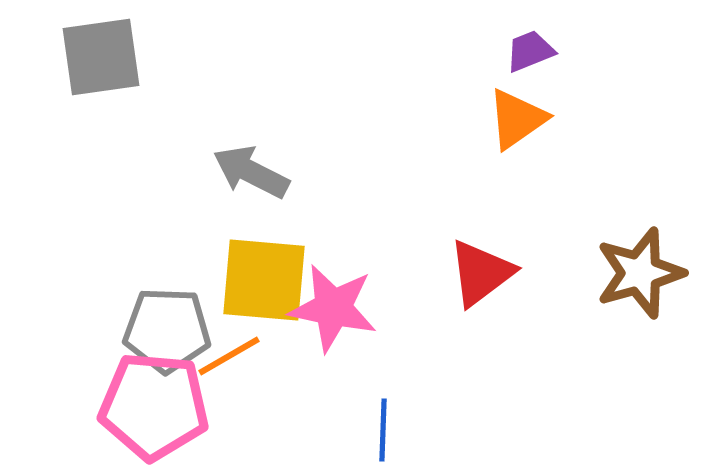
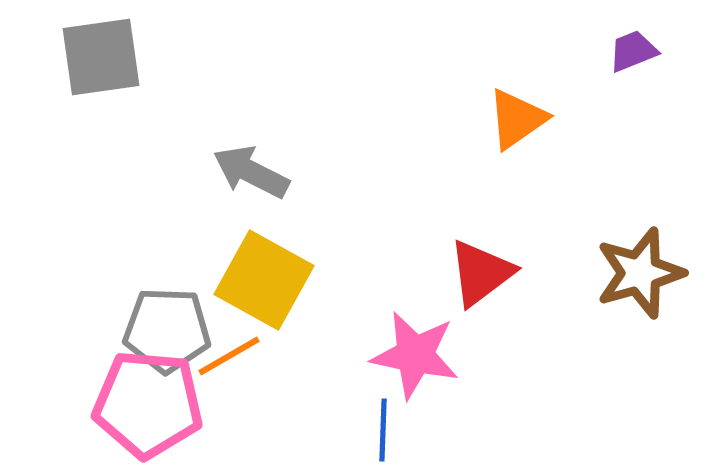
purple trapezoid: moved 103 px right
yellow square: rotated 24 degrees clockwise
pink star: moved 82 px right, 47 px down
pink pentagon: moved 6 px left, 2 px up
